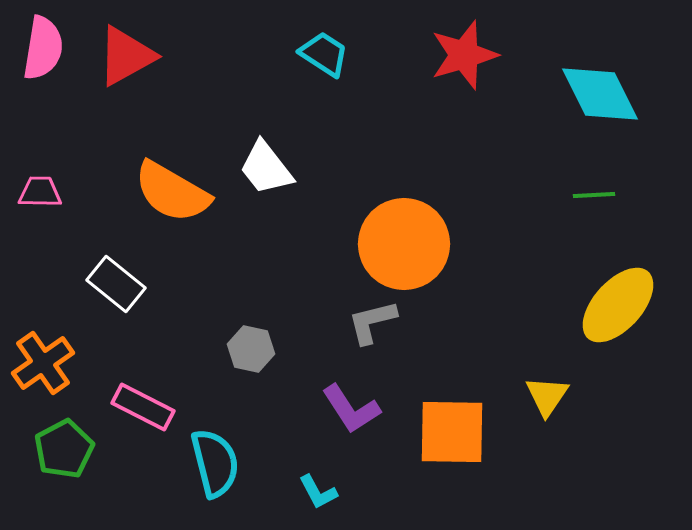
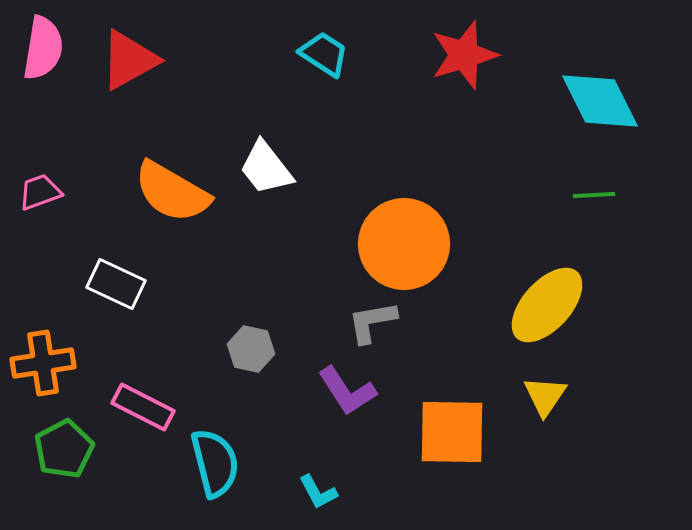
red triangle: moved 3 px right, 4 px down
cyan diamond: moved 7 px down
pink trapezoid: rotated 21 degrees counterclockwise
white rectangle: rotated 14 degrees counterclockwise
yellow ellipse: moved 71 px left
gray L-shape: rotated 4 degrees clockwise
orange cross: rotated 26 degrees clockwise
yellow triangle: moved 2 px left
purple L-shape: moved 4 px left, 18 px up
